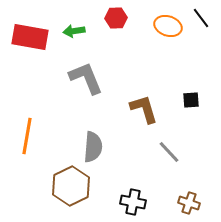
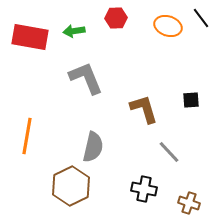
gray semicircle: rotated 8 degrees clockwise
black cross: moved 11 px right, 13 px up
